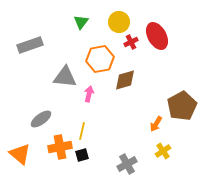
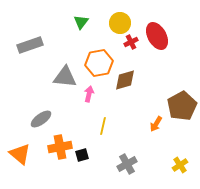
yellow circle: moved 1 px right, 1 px down
orange hexagon: moved 1 px left, 4 px down
yellow line: moved 21 px right, 5 px up
yellow cross: moved 17 px right, 14 px down
